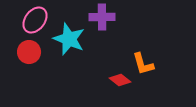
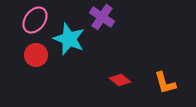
purple cross: rotated 35 degrees clockwise
red circle: moved 7 px right, 3 px down
orange L-shape: moved 22 px right, 19 px down
